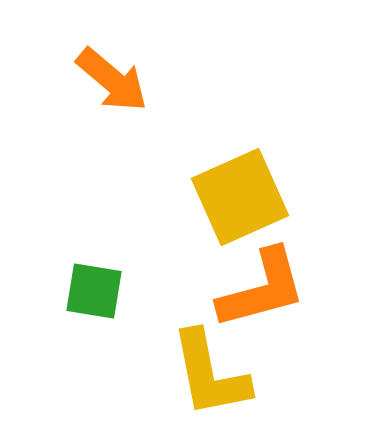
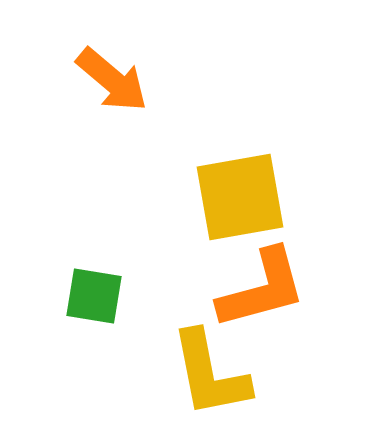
yellow square: rotated 14 degrees clockwise
green square: moved 5 px down
